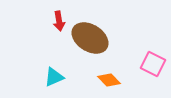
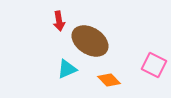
brown ellipse: moved 3 px down
pink square: moved 1 px right, 1 px down
cyan triangle: moved 13 px right, 8 px up
